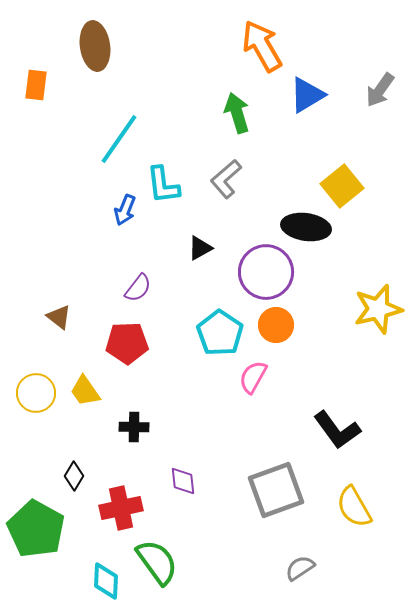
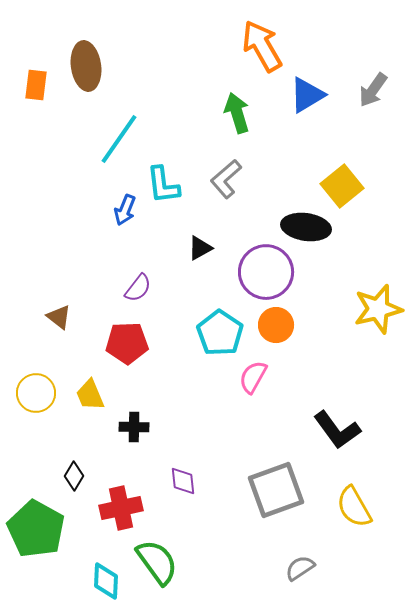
brown ellipse: moved 9 px left, 20 px down
gray arrow: moved 7 px left
yellow trapezoid: moved 5 px right, 4 px down; rotated 12 degrees clockwise
